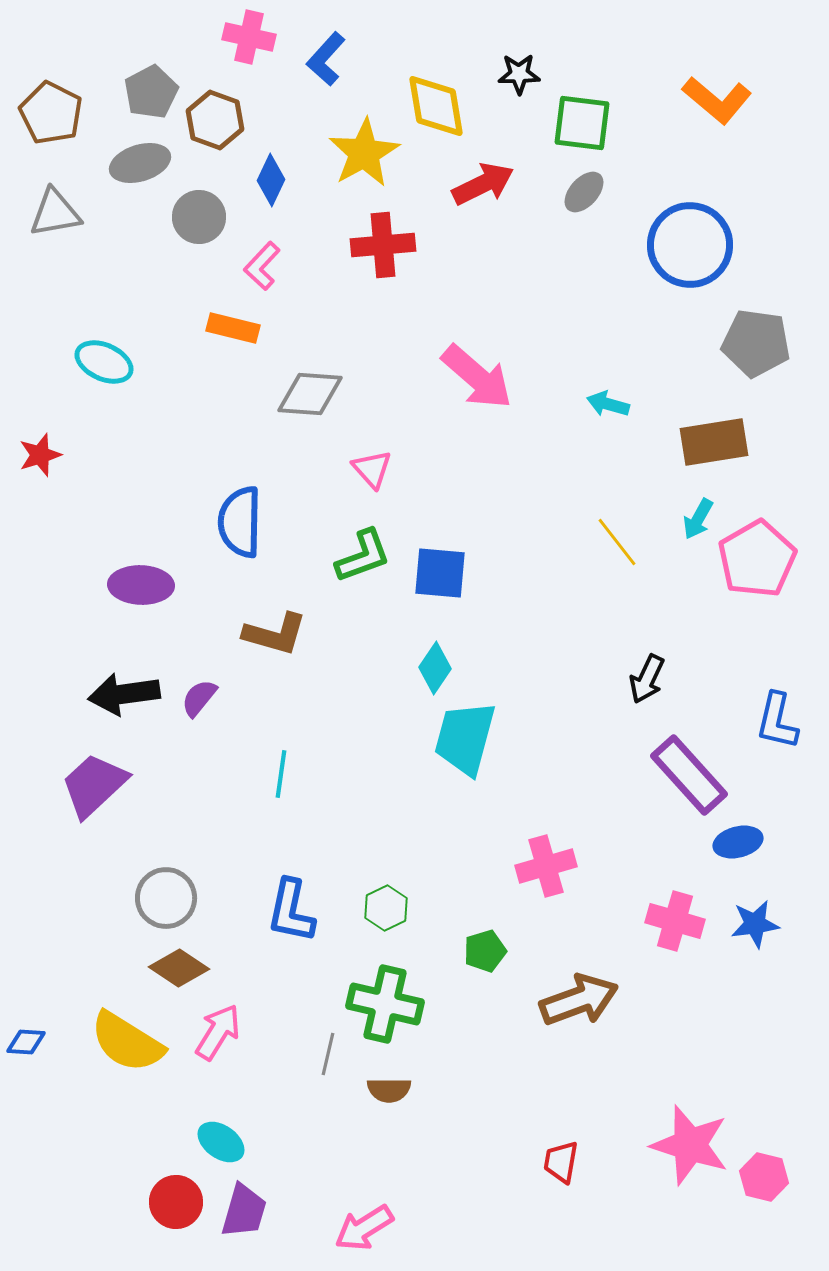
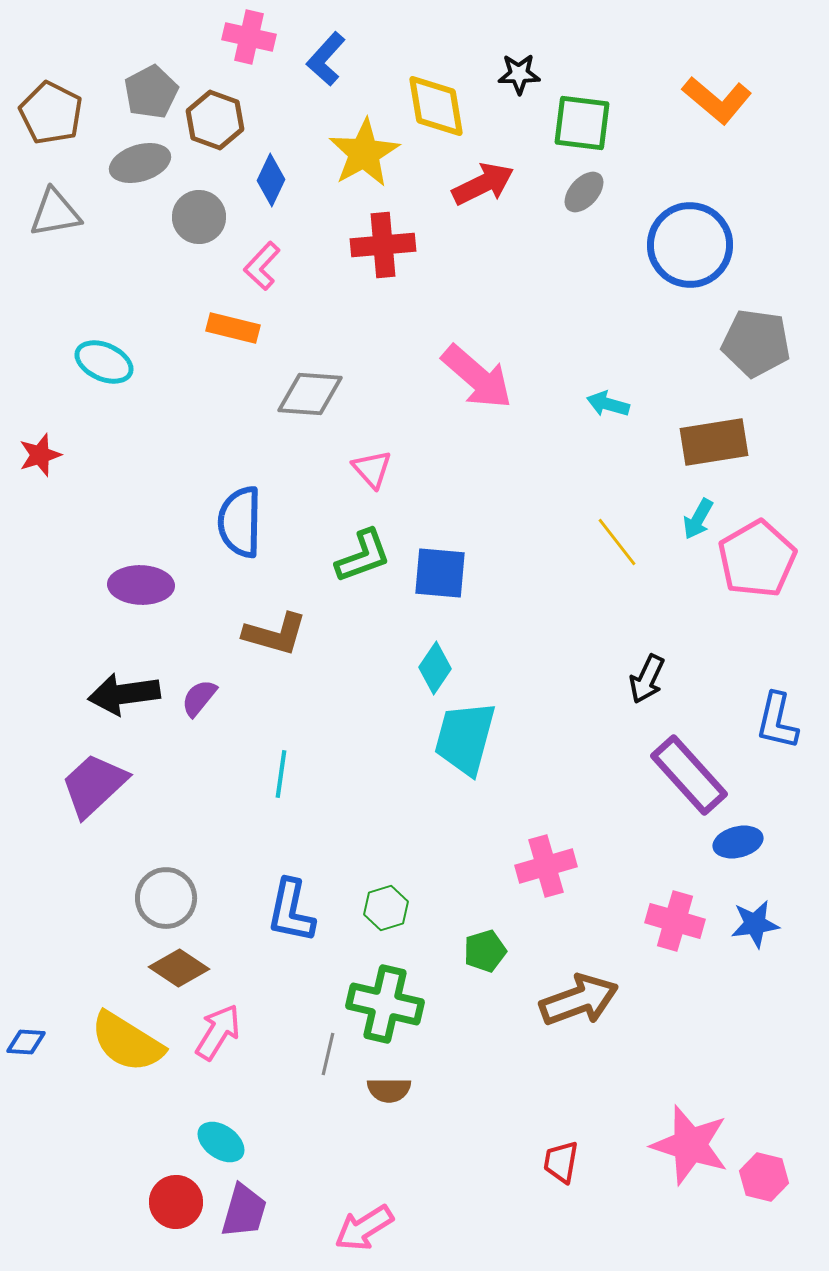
green hexagon at (386, 908): rotated 9 degrees clockwise
